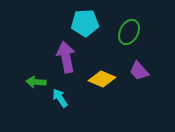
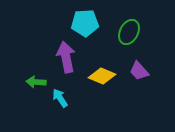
yellow diamond: moved 3 px up
